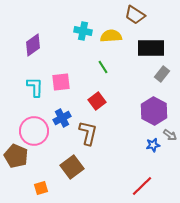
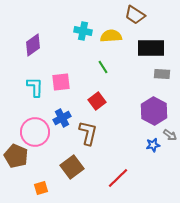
gray rectangle: rotated 56 degrees clockwise
pink circle: moved 1 px right, 1 px down
red line: moved 24 px left, 8 px up
